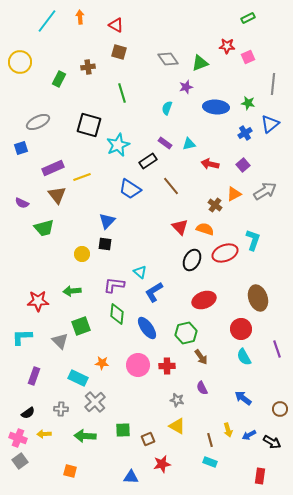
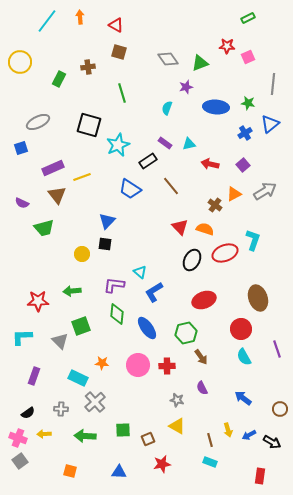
blue triangle at (131, 477): moved 12 px left, 5 px up
